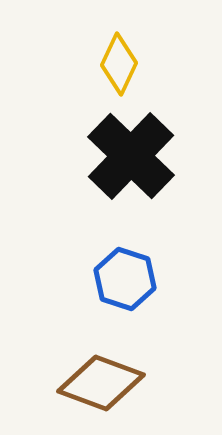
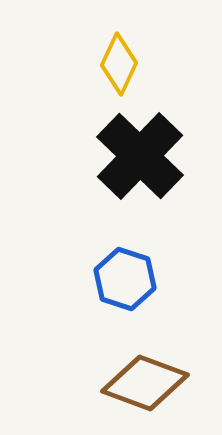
black cross: moved 9 px right
brown diamond: moved 44 px right
